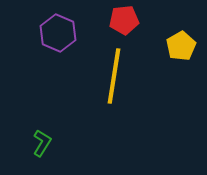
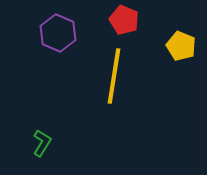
red pentagon: rotated 28 degrees clockwise
yellow pentagon: rotated 20 degrees counterclockwise
